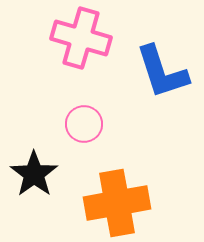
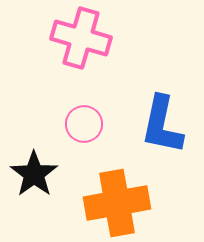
blue L-shape: moved 53 px down; rotated 30 degrees clockwise
